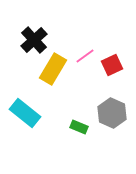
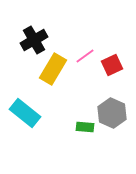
black cross: rotated 12 degrees clockwise
green rectangle: moved 6 px right; rotated 18 degrees counterclockwise
